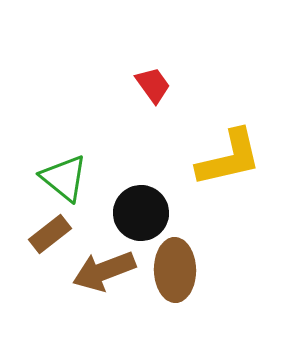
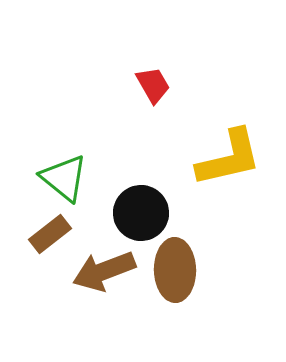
red trapezoid: rotated 6 degrees clockwise
